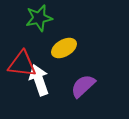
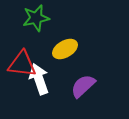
green star: moved 3 px left
yellow ellipse: moved 1 px right, 1 px down
white arrow: moved 1 px up
